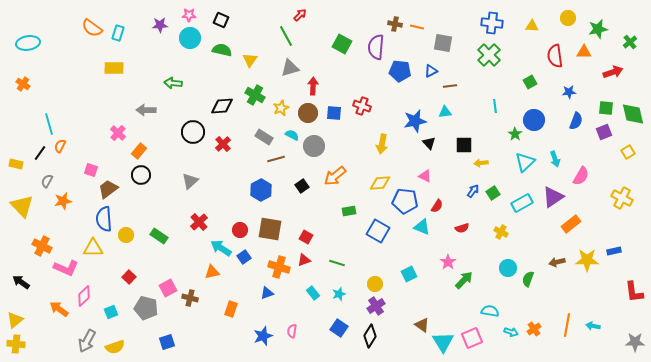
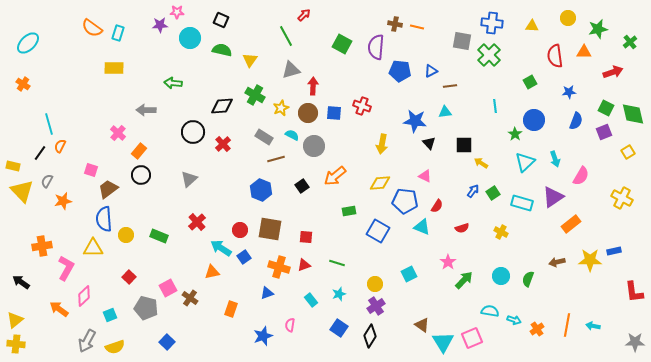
pink star at (189, 15): moved 12 px left, 3 px up
red arrow at (300, 15): moved 4 px right
cyan ellipse at (28, 43): rotated 35 degrees counterclockwise
gray square at (443, 43): moved 19 px right, 2 px up
gray triangle at (290, 68): moved 1 px right, 2 px down
green square at (606, 108): rotated 21 degrees clockwise
blue star at (415, 121): rotated 20 degrees clockwise
yellow arrow at (481, 163): rotated 40 degrees clockwise
yellow rectangle at (16, 164): moved 3 px left, 2 px down
gray triangle at (190, 181): moved 1 px left, 2 px up
blue hexagon at (261, 190): rotated 10 degrees counterclockwise
cyan rectangle at (522, 203): rotated 45 degrees clockwise
yellow triangle at (22, 206): moved 15 px up
red cross at (199, 222): moved 2 px left
green rectangle at (159, 236): rotated 12 degrees counterclockwise
red square at (306, 237): rotated 24 degrees counterclockwise
orange cross at (42, 246): rotated 36 degrees counterclockwise
red triangle at (304, 260): moved 5 px down
yellow star at (587, 260): moved 3 px right
pink L-shape at (66, 268): rotated 85 degrees counterclockwise
cyan circle at (508, 268): moved 7 px left, 8 px down
cyan rectangle at (313, 293): moved 2 px left, 7 px down
brown cross at (190, 298): rotated 21 degrees clockwise
cyan square at (111, 312): moved 1 px left, 3 px down
orange cross at (534, 329): moved 3 px right
pink semicircle at (292, 331): moved 2 px left, 6 px up
cyan arrow at (511, 332): moved 3 px right, 12 px up
blue square at (167, 342): rotated 28 degrees counterclockwise
